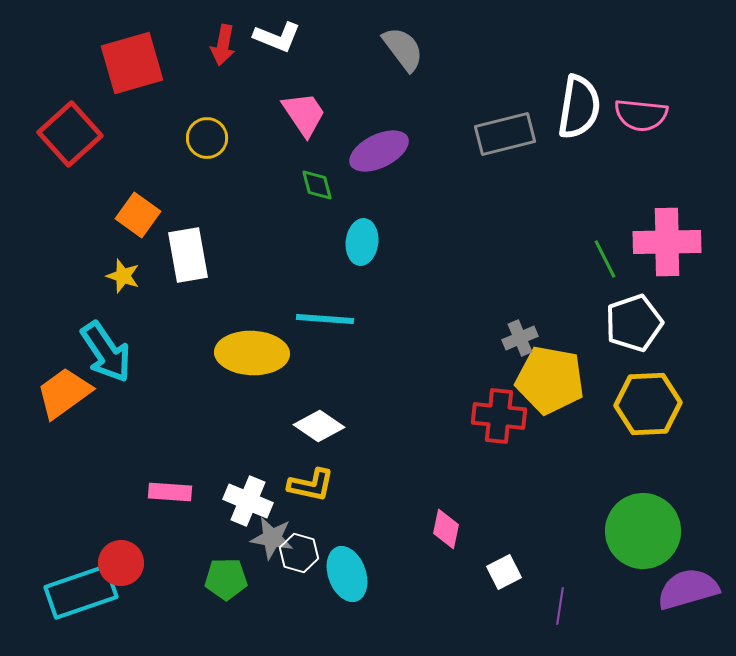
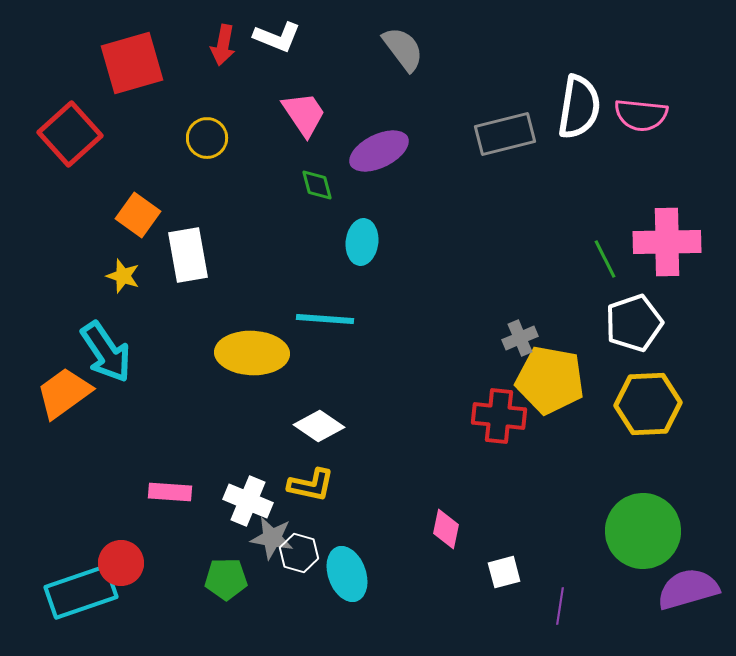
white square at (504, 572): rotated 12 degrees clockwise
